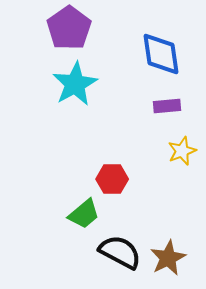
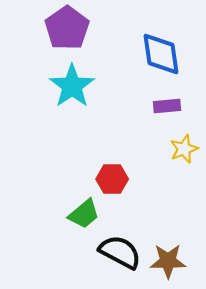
purple pentagon: moved 2 px left
cyan star: moved 3 px left, 2 px down; rotated 6 degrees counterclockwise
yellow star: moved 2 px right, 2 px up
brown star: moved 3 px down; rotated 27 degrees clockwise
